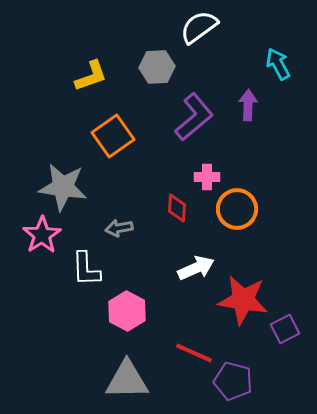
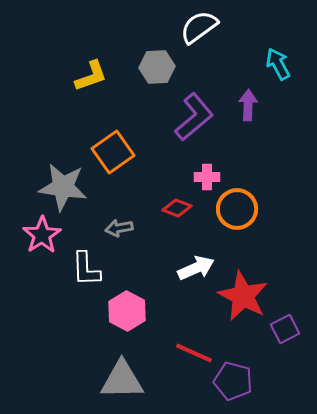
orange square: moved 16 px down
red diamond: rotated 72 degrees counterclockwise
red star: moved 4 px up; rotated 18 degrees clockwise
gray triangle: moved 5 px left
